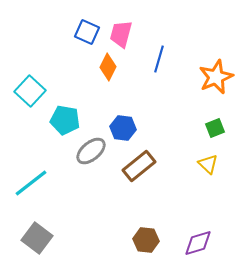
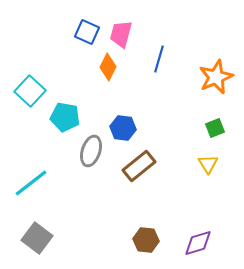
cyan pentagon: moved 3 px up
gray ellipse: rotated 32 degrees counterclockwise
yellow triangle: rotated 15 degrees clockwise
